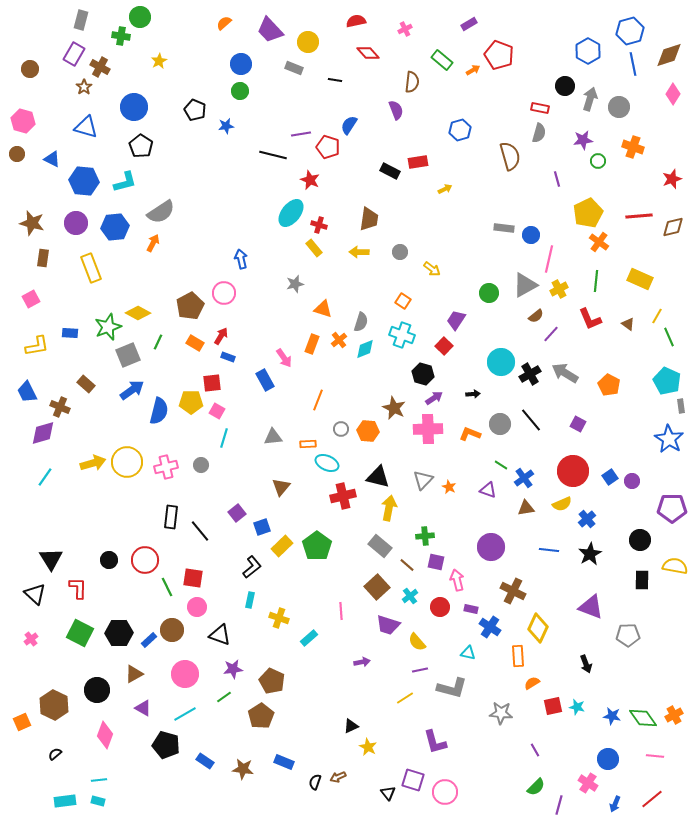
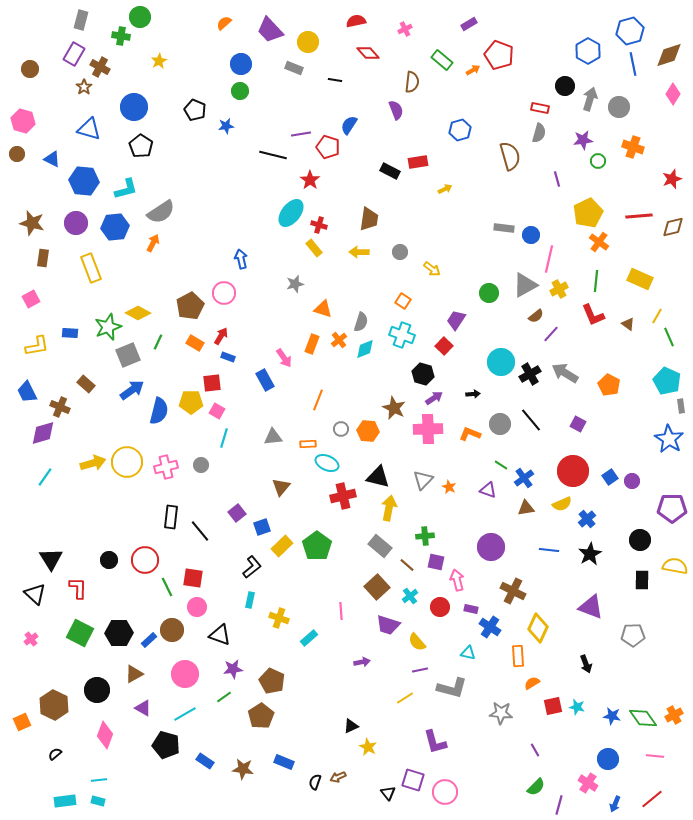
blue triangle at (86, 127): moved 3 px right, 2 px down
red star at (310, 180): rotated 12 degrees clockwise
cyan L-shape at (125, 182): moved 1 px right, 7 px down
red L-shape at (590, 319): moved 3 px right, 4 px up
gray pentagon at (628, 635): moved 5 px right
